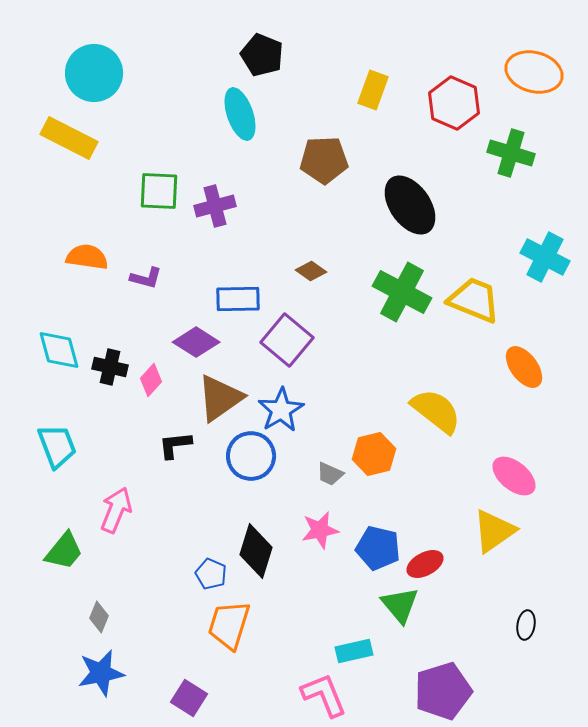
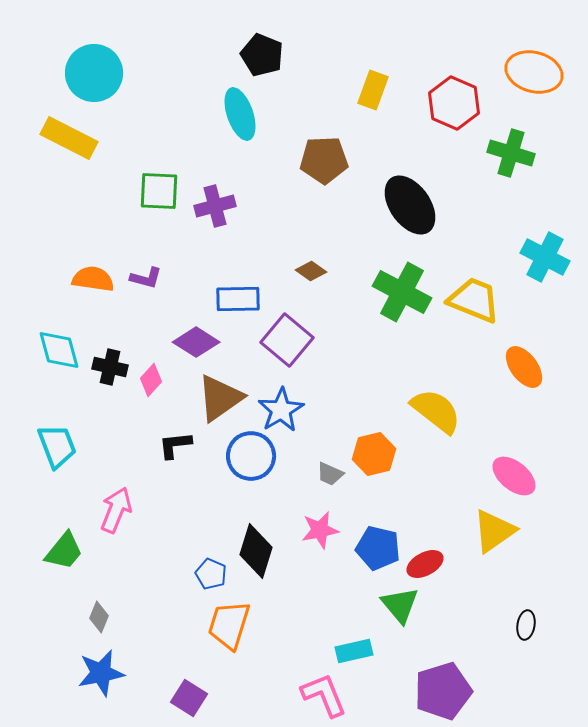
orange semicircle at (87, 257): moved 6 px right, 22 px down
